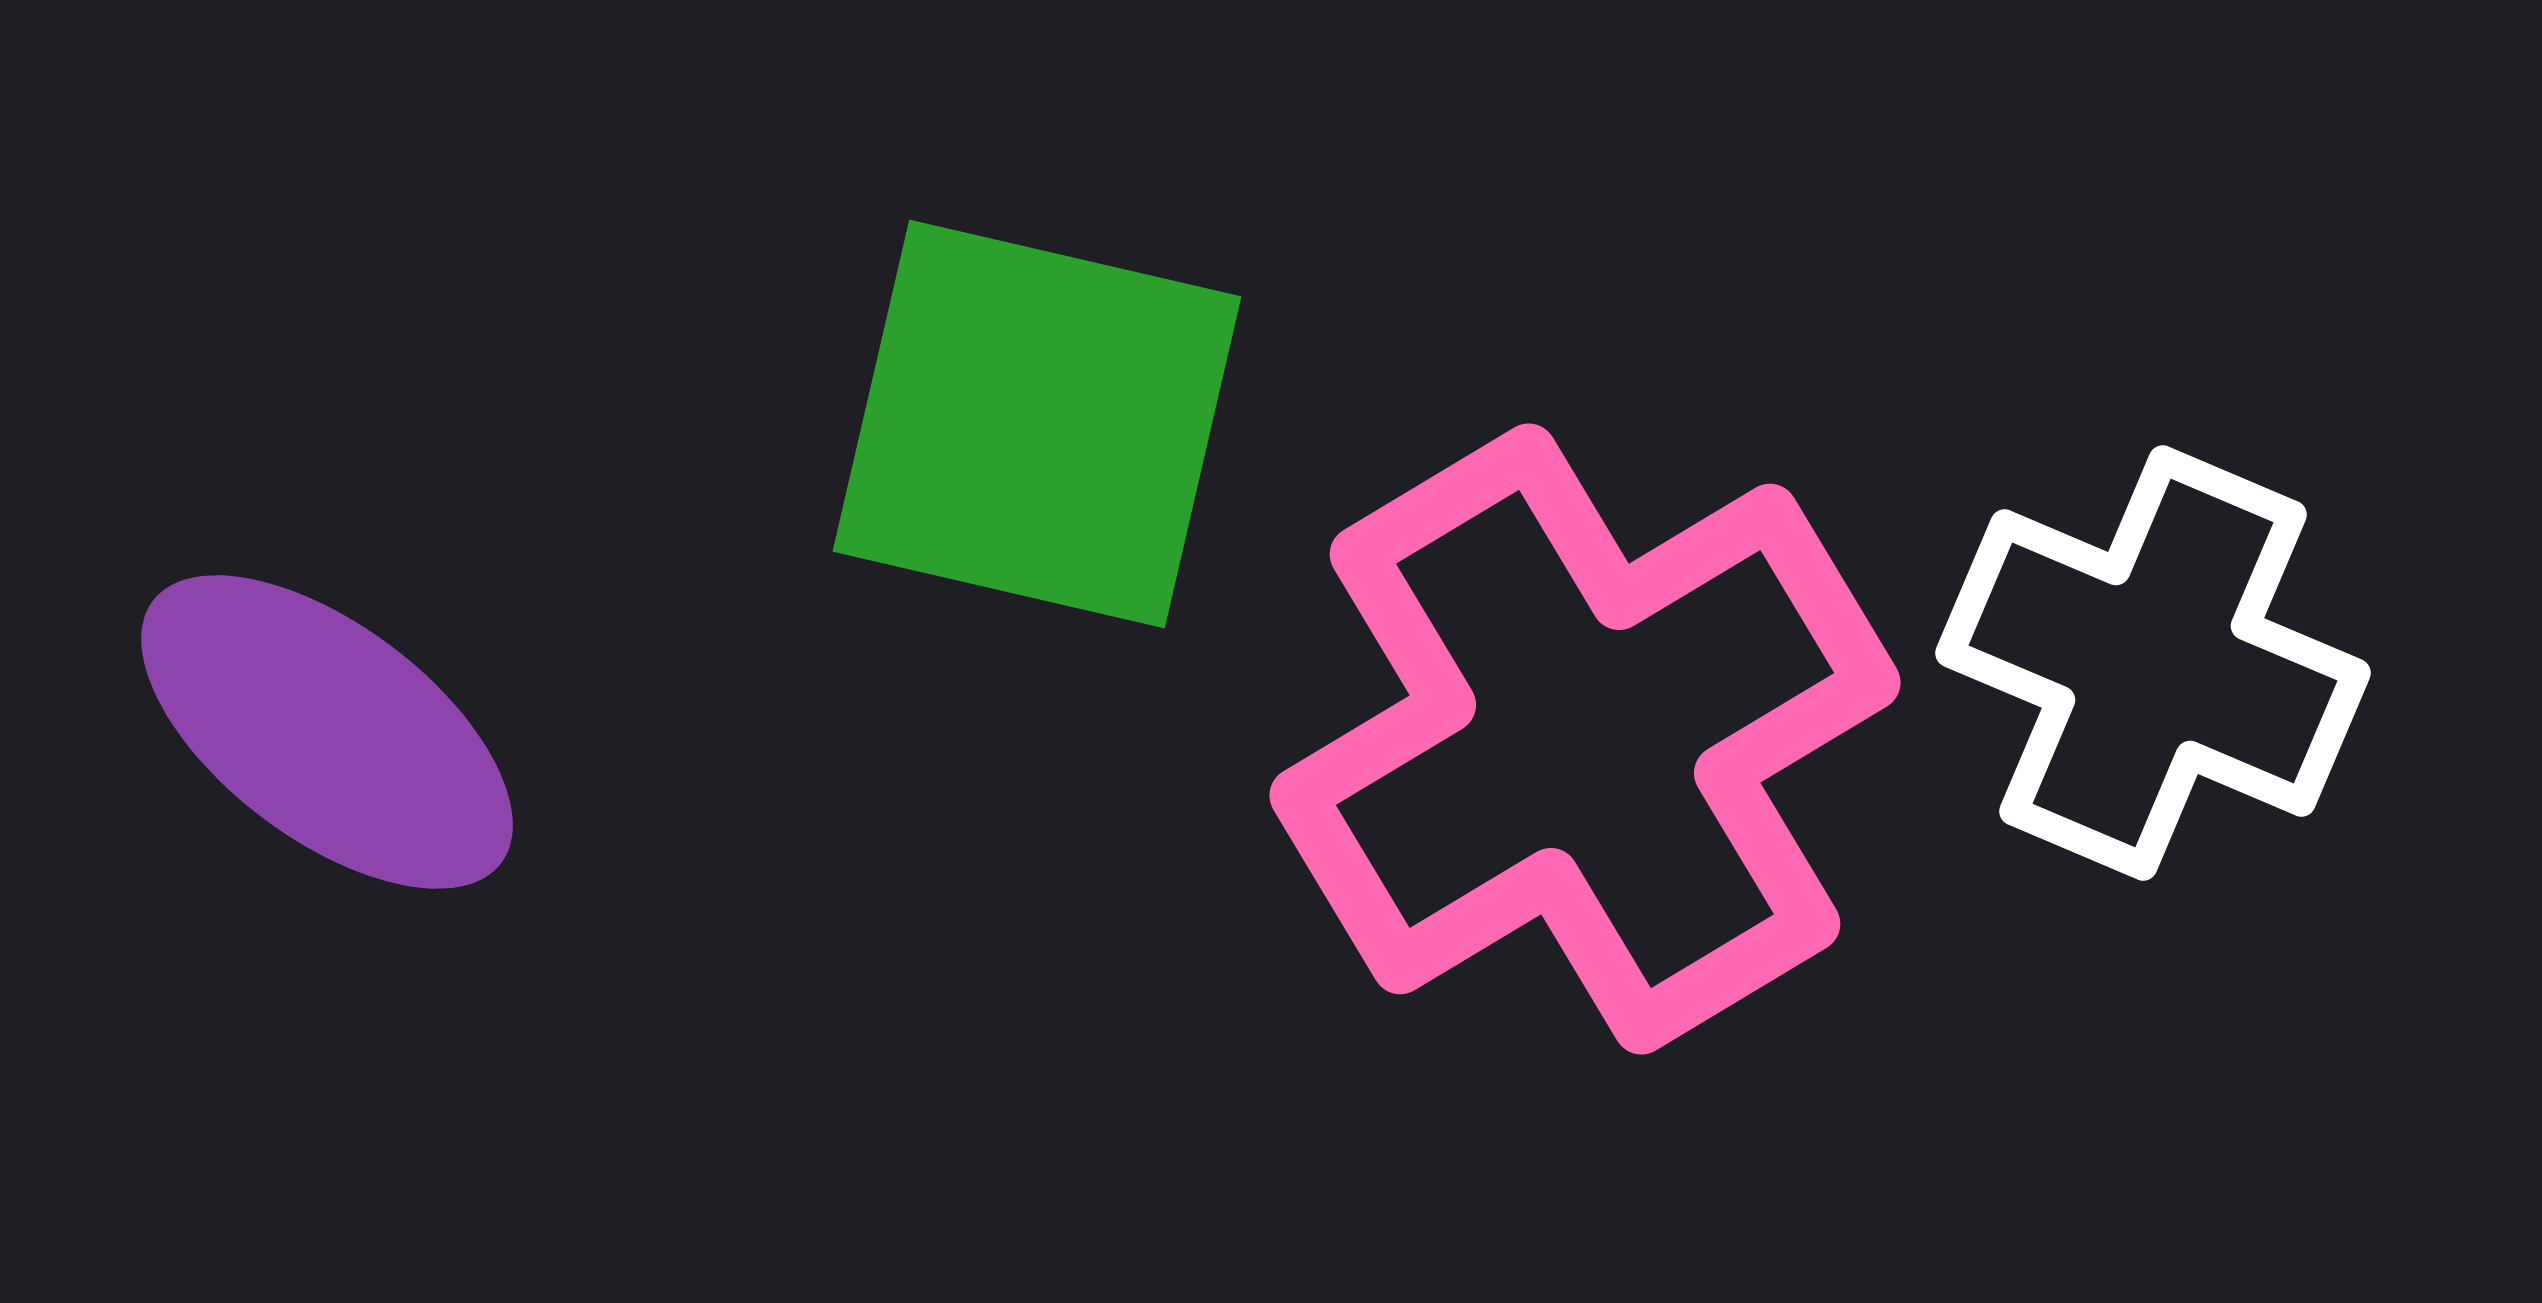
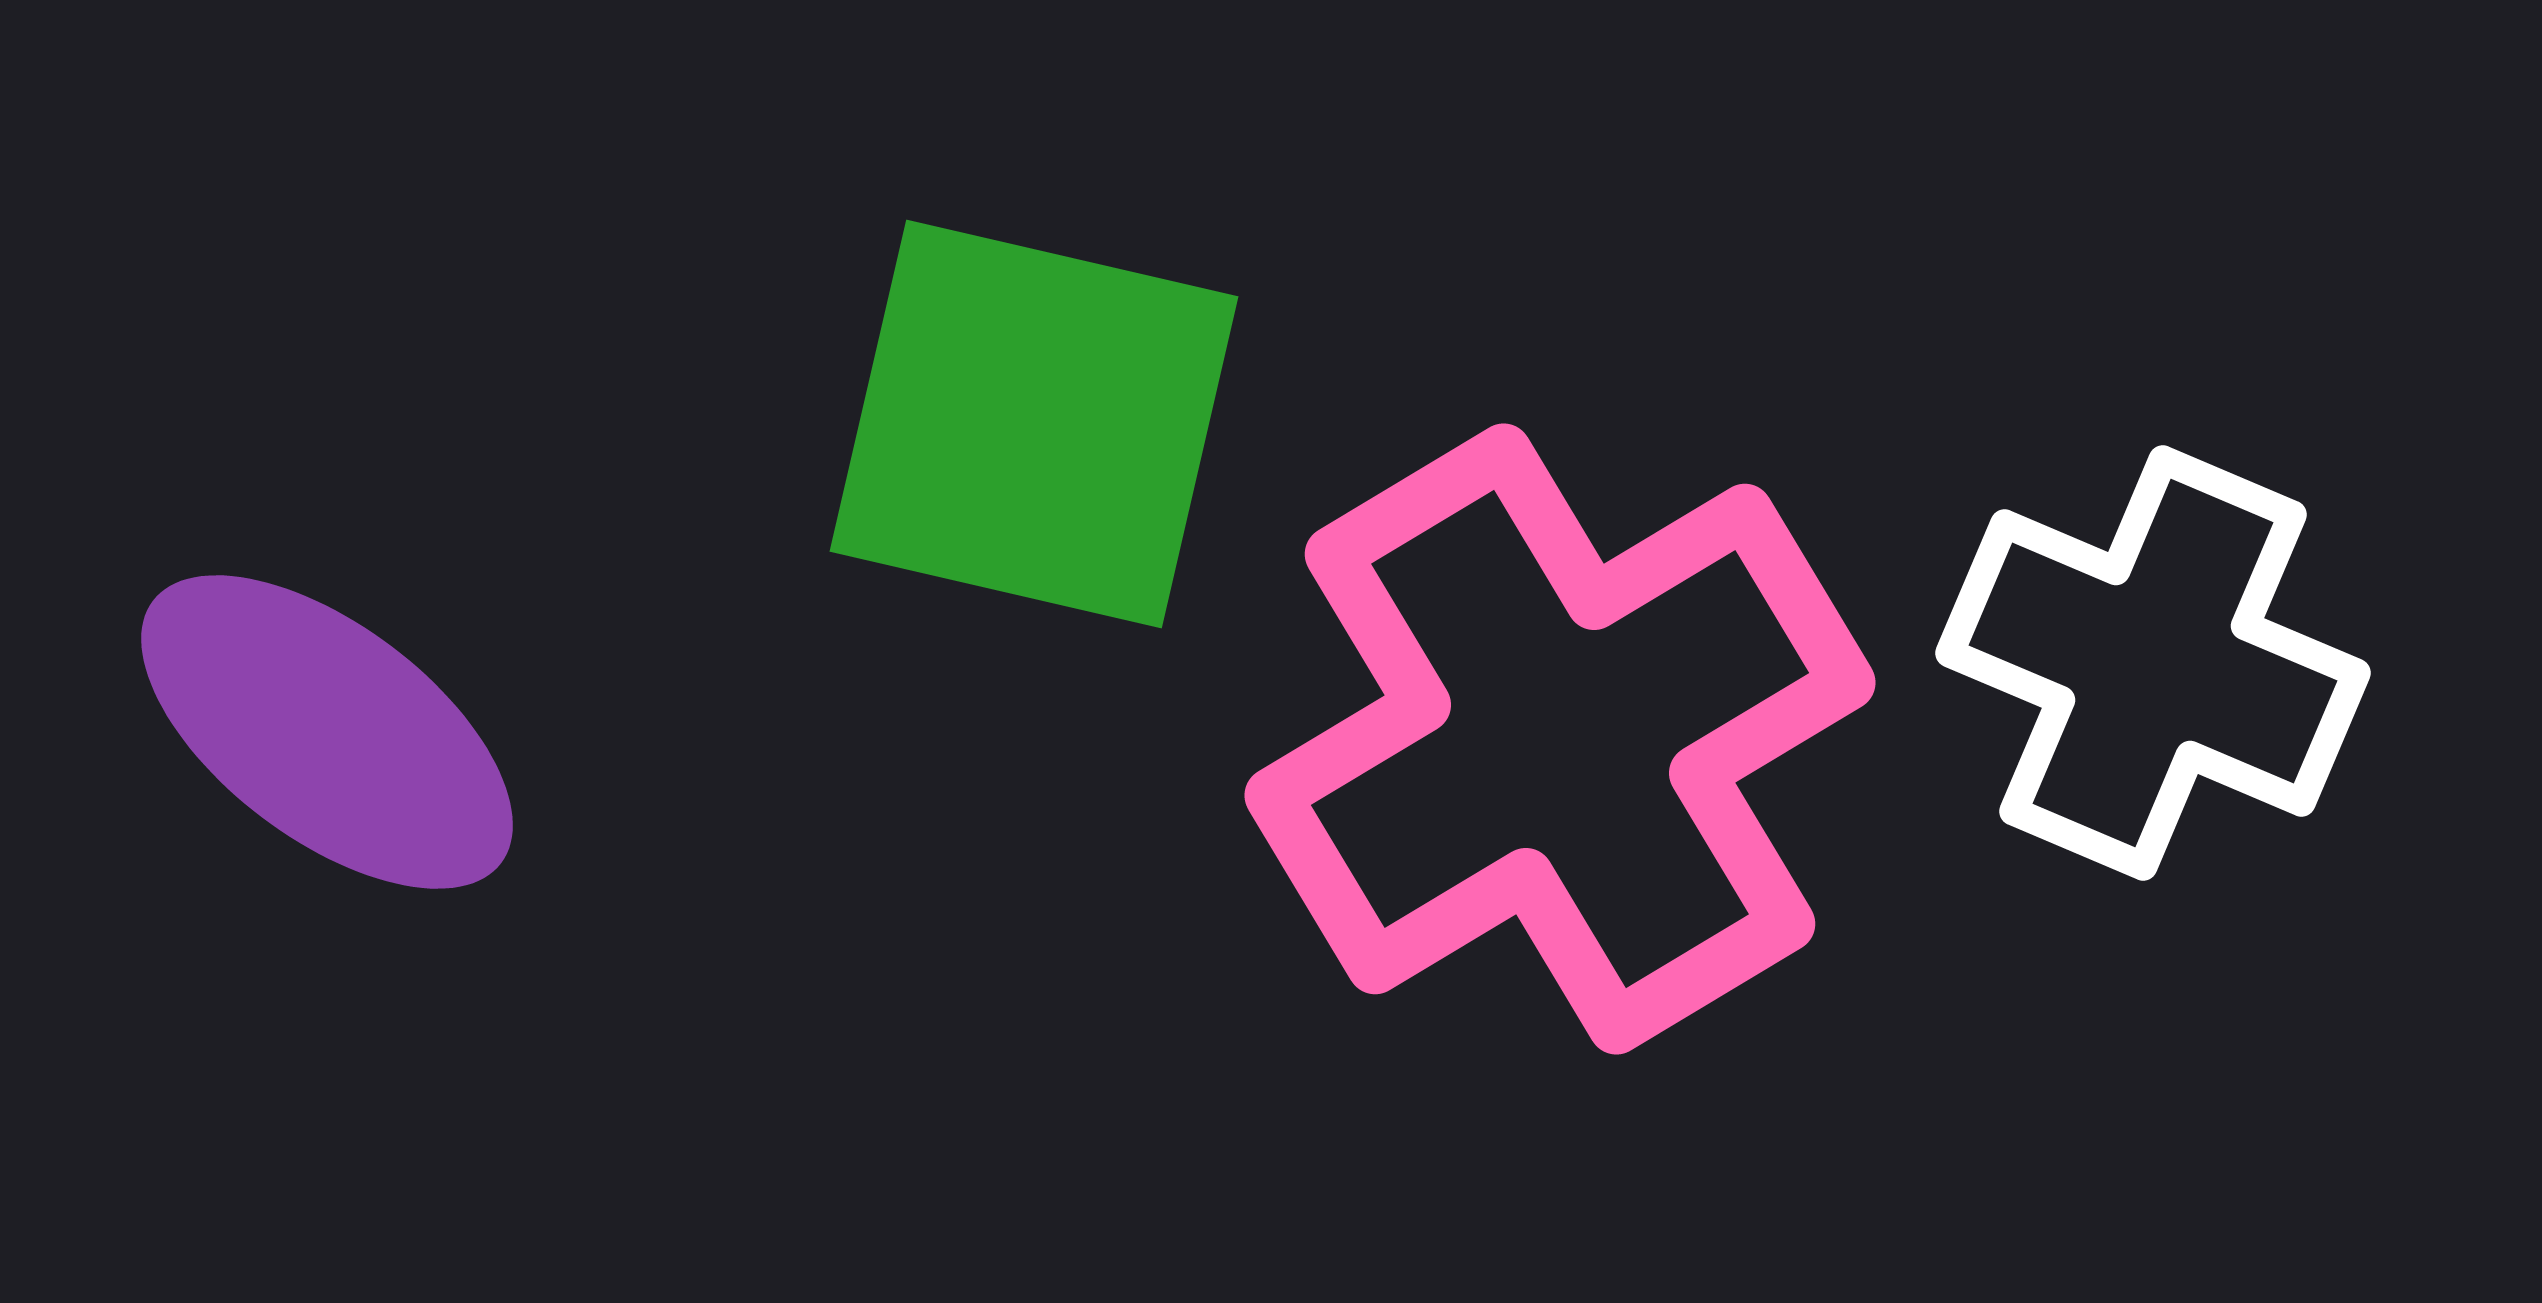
green square: moved 3 px left
pink cross: moved 25 px left
